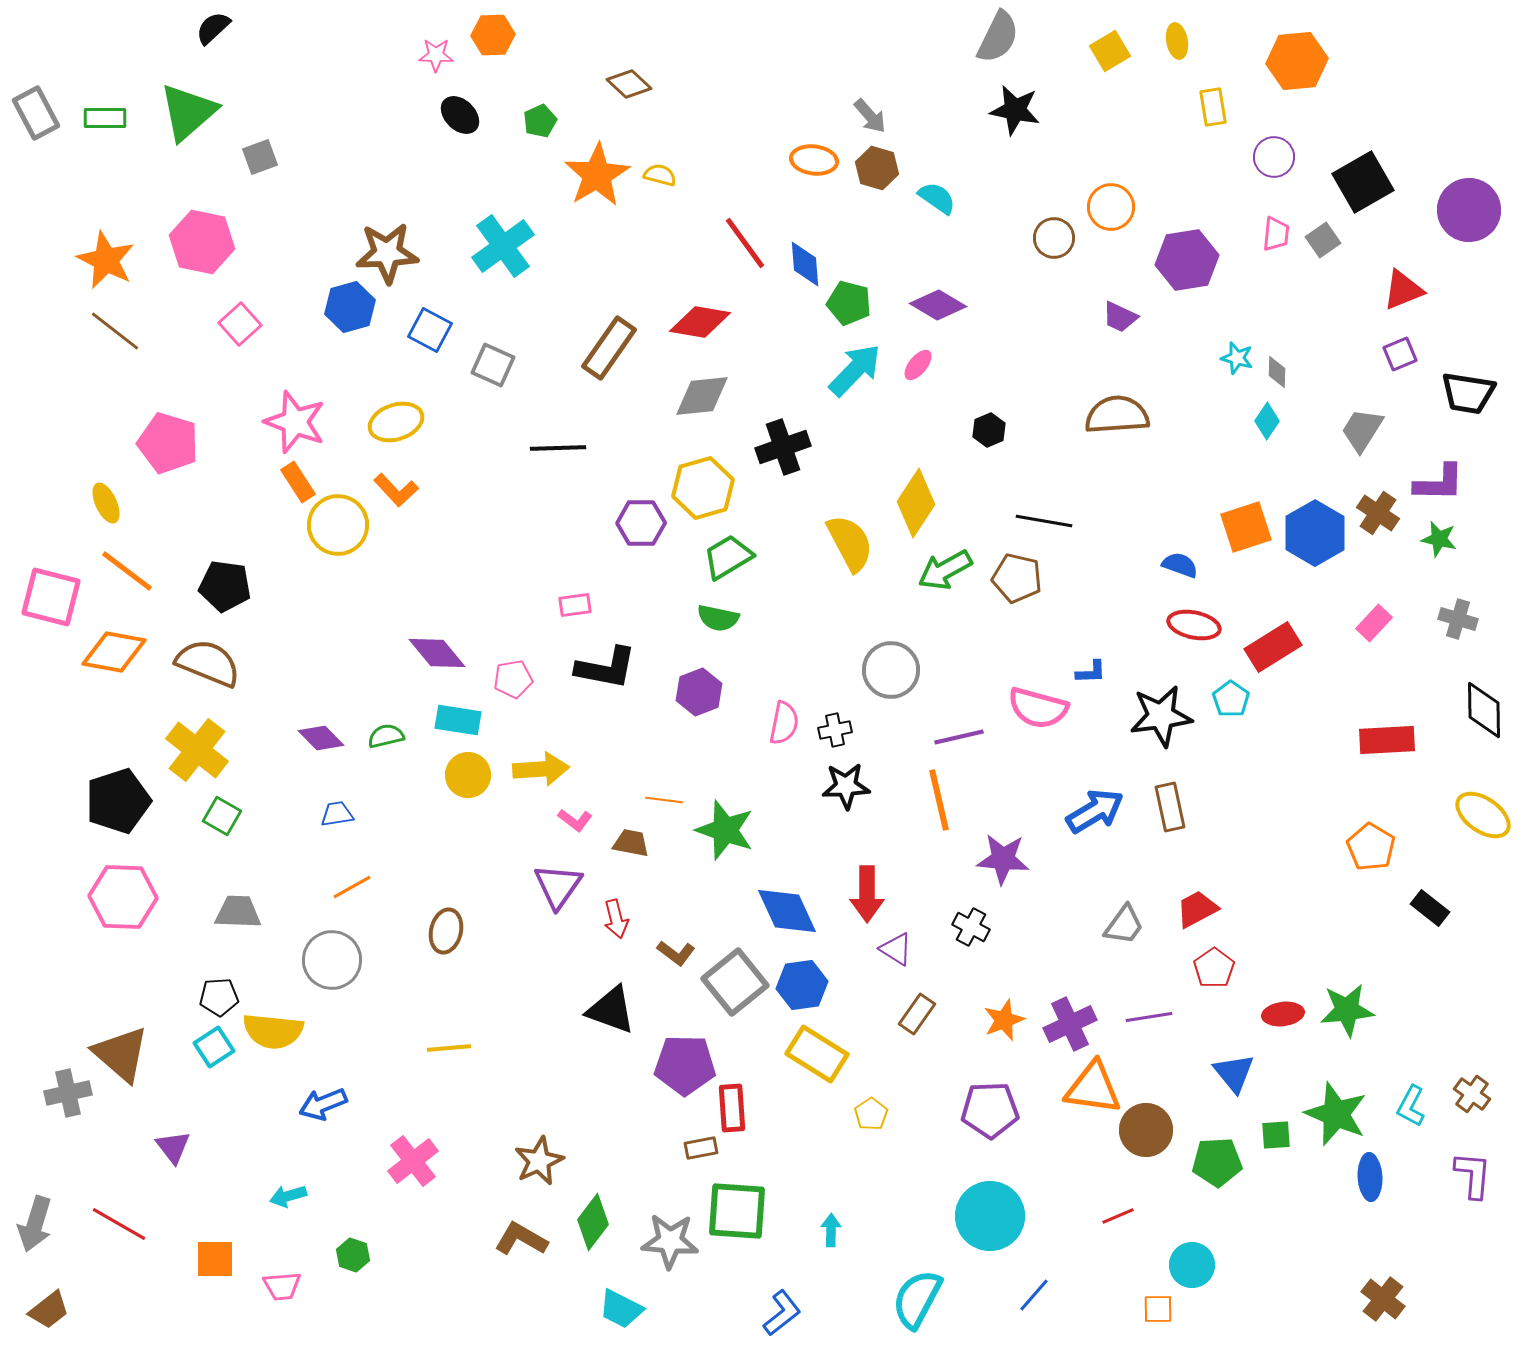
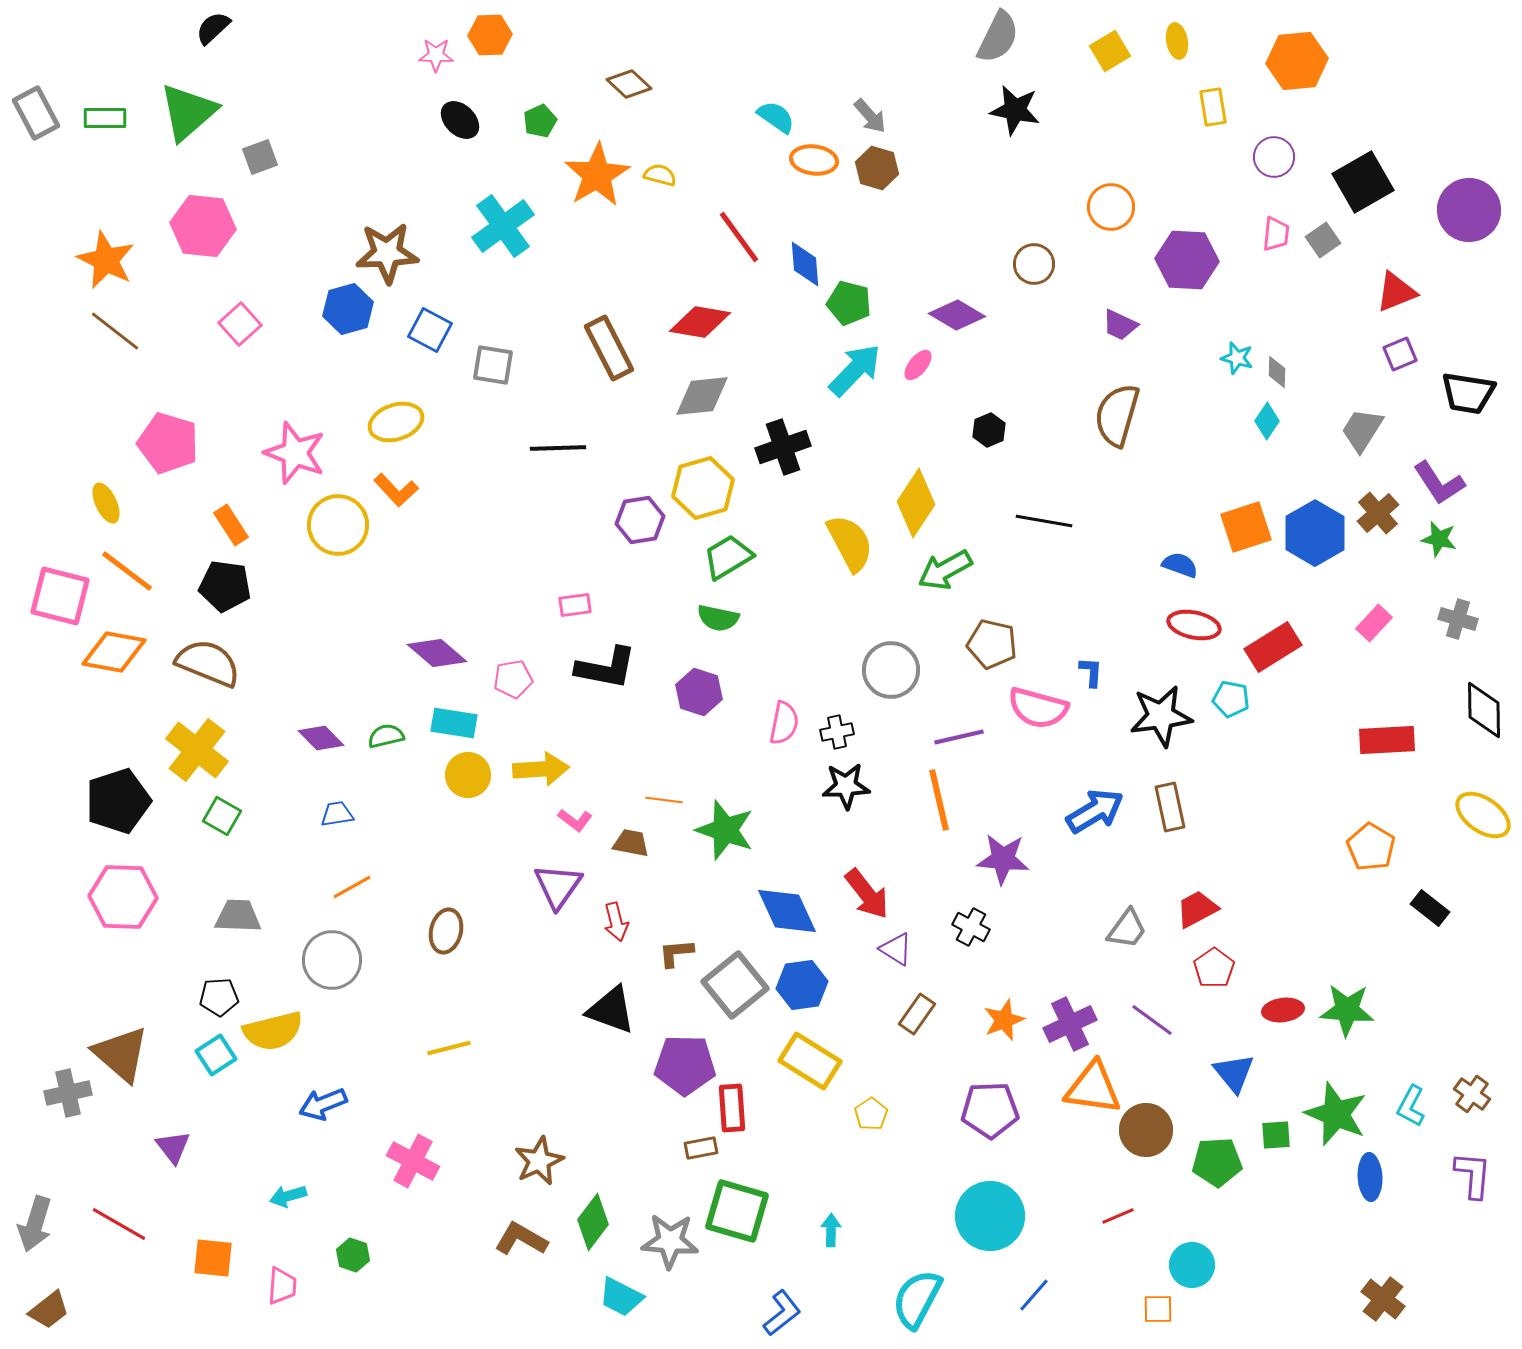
orange hexagon at (493, 35): moved 3 px left
black ellipse at (460, 115): moved 5 px down
cyan semicircle at (937, 198): moved 161 px left, 81 px up
brown circle at (1054, 238): moved 20 px left, 26 px down
pink hexagon at (202, 242): moved 1 px right, 16 px up; rotated 6 degrees counterclockwise
red line at (745, 243): moved 6 px left, 6 px up
cyan cross at (503, 246): moved 20 px up
purple hexagon at (1187, 260): rotated 12 degrees clockwise
red triangle at (1403, 290): moved 7 px left, 2 px down
purple diamond at (938, 305): moved 19 px right, 10 px down
blue hexagon at (350, 307): moved 2 px left, 2 px down
purple trapezoid at (1120, 317): moved 8 px down
brown rectangle at (609, 348): rotated 62 degrees counterclockwise
gray square at (493, 365): rotated 15 degrees counterclockwise
brown semicircle at (1117, 415): rotated 70 degrees counterclockwise
pink star at (295, 422): moved 31 px down
orange rectangle at (298, 482): moved 67 px left, 43 px down
purple L-shape at (1439, 483): rotated 56 degrees clockwise
brown cross at (1378, 513): rotated 15 degrees clockwise
purple hexagon at (641, 523): moved 1 px left, 3 px up; rotated 9 degrees counterclockwise
brown pentagon at (1017, 578): moved 25 px left, 66 px down
pink square at (51, 597): moved 9 px right, 1 px up
purple diamond at (437, 653): rotated 10 degrees counterclockwise
blue L-shape at (1091, 672): rotated 84 degrees counterclockwise
purple hexagon at (699, 692): rotated 21 degrees counterclockwise
cyan pentagon at (1231, 699): rotated 24 degrees counterclockwise
cyan rectangle at (458, 720): moved 4 px left, 3 px down
black cross at (835, 730): moved 2 px right, 2 px down
red arrow at (867, 894): rotated 38 degrees counterclockwise
gray trapezoid at (238, 912): moved 4 px down
red arrow at (616, 919): moved 3 px down
gray trapezoid at (1124, 925): moved 3 px right, 4 px down
brown L-shape at (676, 953): rotated 138 degrees clockwise
gray square at (735, 982): moved 3 px down
green star at (1347, 1010): rotated 10 degrees clockwise
red ellipse at (1283, 1014): moved 4 px up
purple line at (1149, 1017): moved 3 px right, 3 px down; rotated 45 degrees clockwise
yellow semicircle at (273, 1031): rotated 20 degrees counterclockwise
cyan square at (214, 1047): moved 2 px right, 8 px down
yellow line at (449, 1048): rotated 9 degrees counterclockwise
yellow rectangle at (817, 1054): moved 7 px left, 7 px down
pink cross at (413, 1161): rotated 24 degrees counterclockwise
green square at (737, 1211): rotated 12 degrees clockwise
orange square at (215, 1259): moved 2 px left, 1 px up; rotated 6 degrees clockwise
pink trapezoid at (282, 1286): rotated 81 degrees counterclockwise
cyan trapezoid at (621, 1309): moved 12 px up
